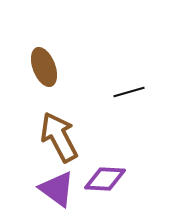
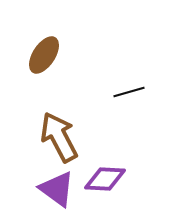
brown ellipse: moved 12 px up; rotated 54 degrees clockwise
